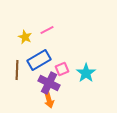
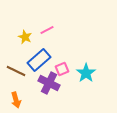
blue rectangle: rotated 10 degrees counterclockwise
brown line: moved 1 px left, 1 px down; rotated 66 degrees counterclockwise
orange arrow: moved 33 px left
